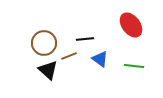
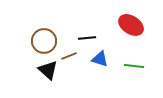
red ellipse: rotated 20 degrees counterclockwise
black line: moved 2 px right, 1 px up
brown circle: moved 2 px up
blue triangle: rotated 18 degrees counterclockwise
